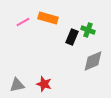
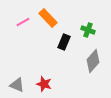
orange rectangle: rotated 30 degrees clockwise
black rectangle: moved 8 px left, 5 px down
gray diamond: rotated 25 degrees counterclockwise
gray triangle: rotated 35 degrees clockwise
